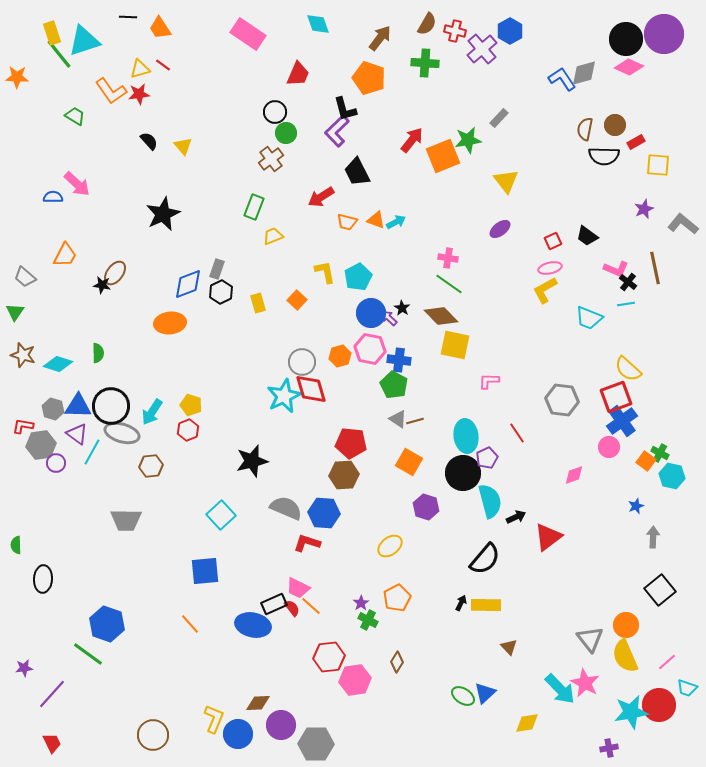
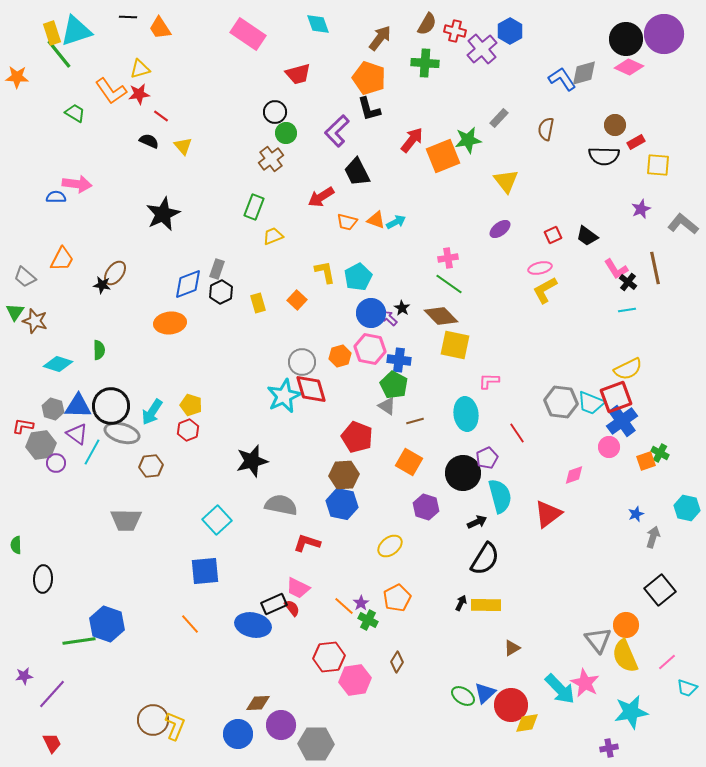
cyan triangle at (84, 41): moved 8 px left, 10 px up
red line at (163, 65): moved 2 px left, 51 px down
red trapezoid at (298, 74): rotated 52 degrees clockwise
black L-shape at (345, 109): moved 24 px right
green trapezoid at (75, 116): moved 3 px up
brown semicircle at (585, 129): moved 39 px left
black semicircle at (149, 141): rotated 24 degrees counterclockwise
pink arrow at (77, 184): rotated 36 degrees counterclockwise
blue semicircle at (53, 197): moved 3 px right
purple star at (644, 209): moved 3 px left
red square at (553, 241): moved 6 px up
orange trapezoid at (65, 255): moved 3 px left, 4 px down
pink cross at (448, 258): rotated 18 degrees counterclockwise
pink ellipse at (550, 268): moved 10 px left
pink L-shape at (616, 269): rotated 35 degrees clockwise
cyan line at (626, 304): moved 1 px right, 6 px down
cyan trapezoid at (589, 318): moved 2 px right, 85 px down
green semicircle at (98, 353): moved 1 px right, 3 px up
brown star at (23, 355): moved 12 px right, 34 px up
yellow semicircle at (628, 369): rotated 68 degrees counterclockwise
gray hexagon at (562, 400): moved 1 px left, 2 px down
gray triangle at (398, 419): moved 11 px left, 13 px up
cyan ellipse at (466, 436): moved 22 px up
red pentagon at (351, 443): moved 6 px right, 6 px up; rotated 16 degrees clockwise
orange square at (646, 461): rotated 36 degrees clockwise
cyan hexagon at (672, 476): moved 15 px right, 32 px down
cyan semicircle at (490, 501): moved 10 px right, 5 px up
blue star at (636, 506): moved 8 px down
gray semicircle at (286, 508): moved 5 px left, 3 px up; rotated 12 degrees counterclockwise
blue hexagon at (324, 513): moved 18 px right, 9 px up; rotated 8 degrees clockwise
cyan square at (221, 515): moved 4 px left, 5 px down
black arrow at (516, 517): moved 39 px left, 5 px down
red triangle at (548, 537): moved 23 px up
gray arrow at (653, 537): rotated 15 degrees clockwise
black semicircle at (485, 559): rotated 8 degrees counterclockwise
orange line at (311, 606): moved 33 px right
gray triangle at (590, 639): moved 8 px right, 1 px down
brown triangle at (509, 647): moved 3 px right, 1 px down; rotated 42 degrees clockwise
green line at (88, 654): moved 9 px left, 13 px up; rotated 44 degrees counterclockwise
purple star at (24, 668): moved 8 px down
red circle at (659, 705): moved 148 px left
yellow L-shape at (214, 719): moved 39 px left, 7 px down
brown circle at (153, 735): moved 15 px up
